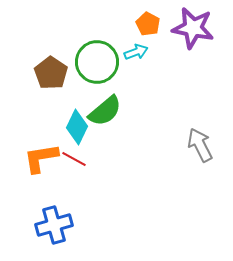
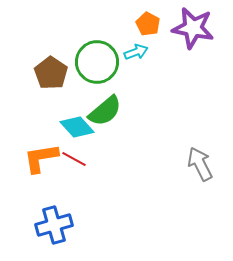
cyan diamond: rotated 68 degrees counterclockwise
gray arrow: moved 19 px down
